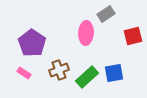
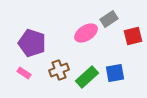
gray rectangle: moved 3 px right, 5 px down
pink ellipse: rotated 55 degrees clockwise
purple pentagon: rotated 16 degrees counterclockwise
blue square: moved 1 px right
